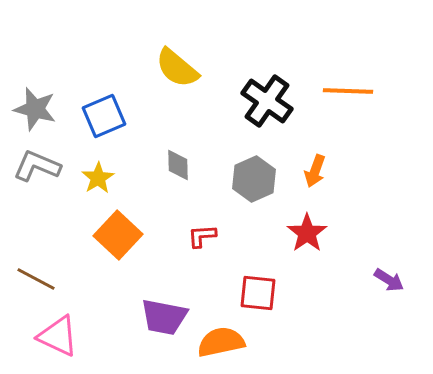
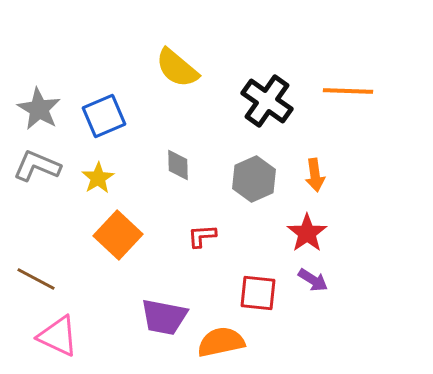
gray star: moved 4 px right; rotated 15 degrees clockwise
orange arrow: moved 4 px down; rotated 28 degrees counterclockwise
purple arrow: moved 76 px left
